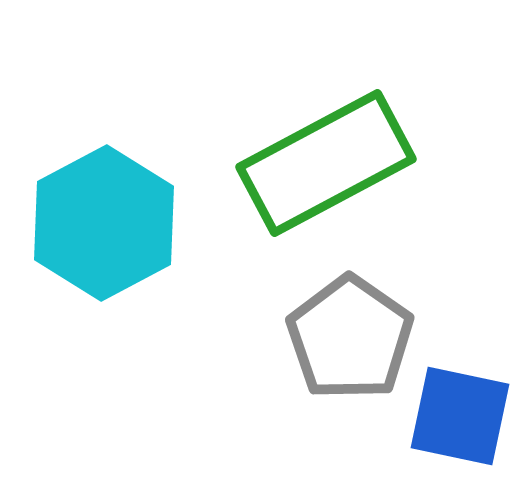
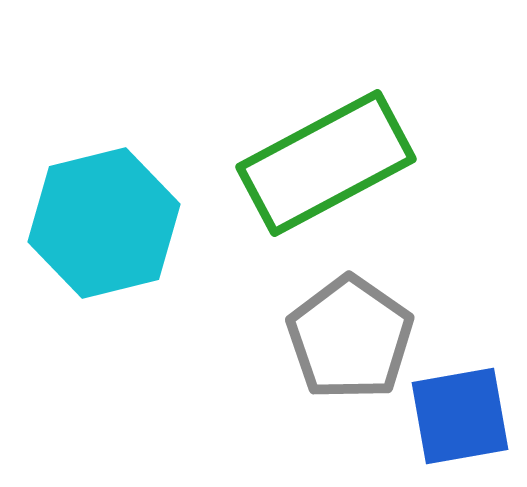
cyan hexagon: rotated 14 degrees clockwise
blue square: rotated 22 degrees counterclockwise
